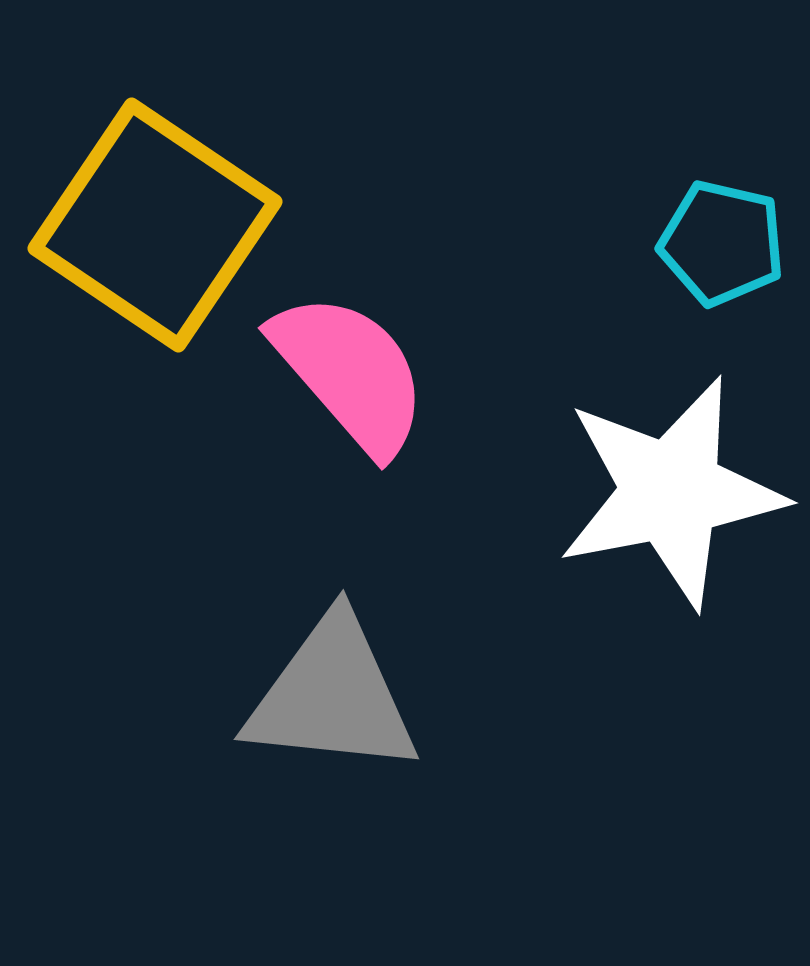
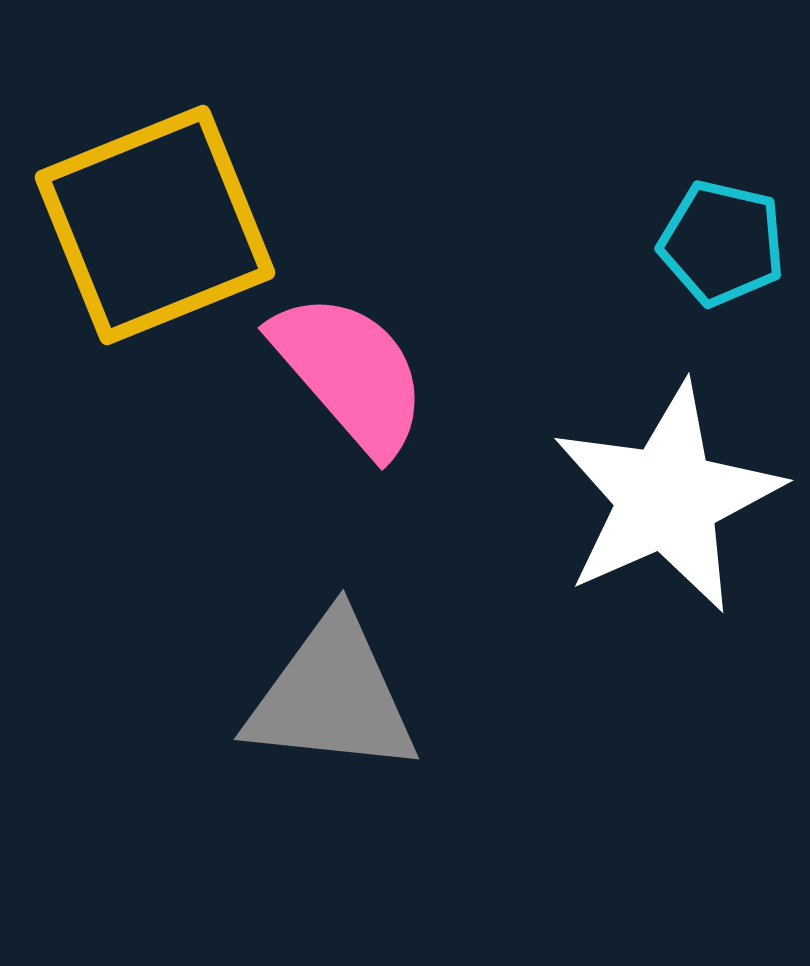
yellow square: rotated 34 degrees clockwise
white star: moved 4 px left, 6 px down; rotated 13 degrees counterclockwise
